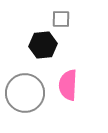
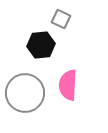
gray square: rotated 24 degrees clockwise
black hexagon: moved 2 px left
